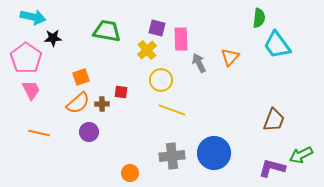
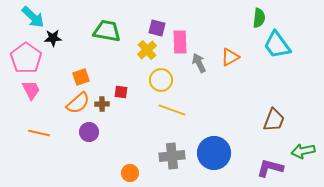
cyan arrow: rotated 30 degrees clockwise
pink rectangle: moved 1 px left, 3 px down
orange triangle: rotated 18 degrees clockwise
green arrow: moved 2 px right, 4 px up; rotated 15 degrees clockwise
purple L-shape: moved 2 px left
